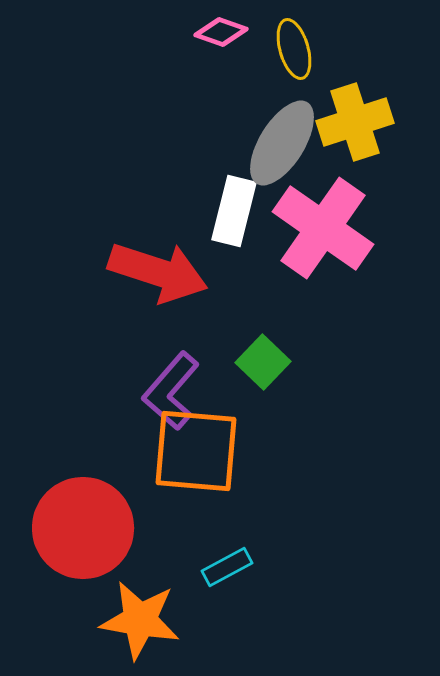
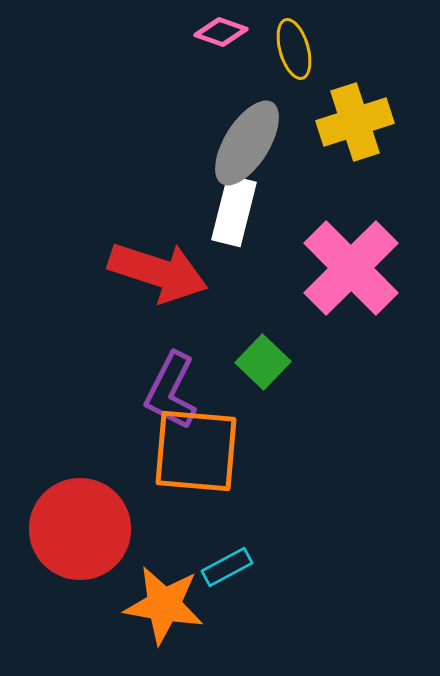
gray ellipse: moved 35 px left
pink cross: moved 28 px right, 40 px down; rotated 10 degrees clockwise
purple L-shape: rotated 14 degrees counterclockwise
red circle: moved 3 px left, 1 px down
orange star: moved 24 px right, 15 px up
